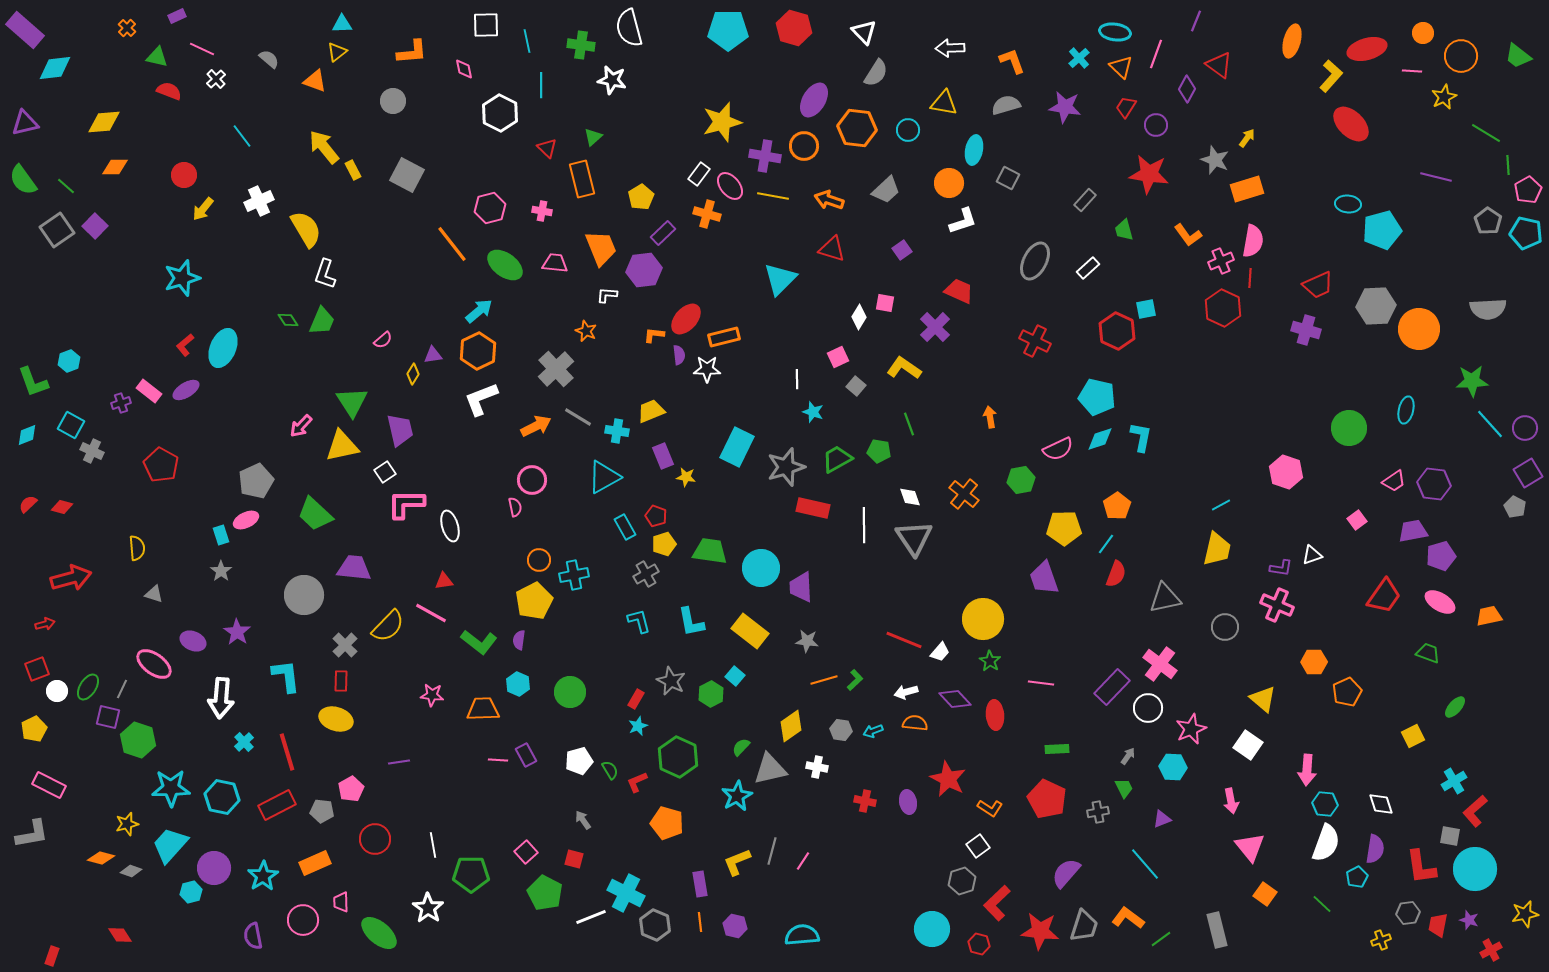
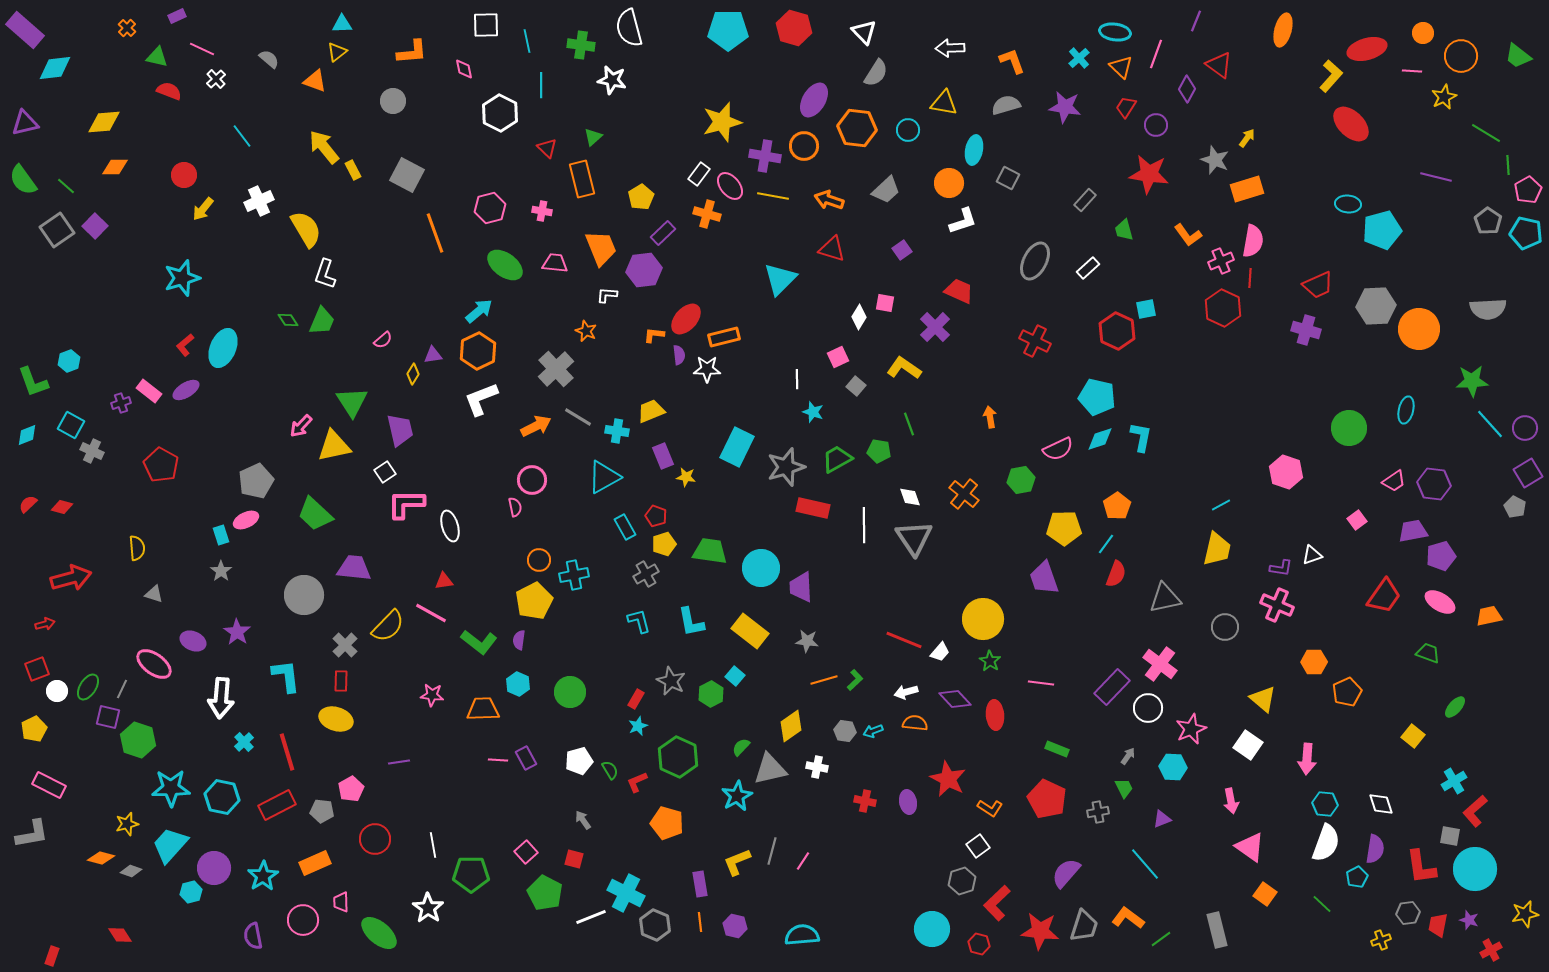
orange ellipse at (1292, 41): moved 9 px left, 11 px up
orange line at (452, 244): moved 17 px left, 11 px up; rotated 18 degrees clockwise
yellow triangle at (342, 446): moved 8 px left
gray hexagon at (841, 730): moved 4 px right, 1 px down
yellow square at (1413, 736): rotated 25 degrees counterclockwise
green rectangle at (1057, 749): rotated 25 degrees clockwise
purple rectangle at (526, 755): moved 3 px down
pink arrow at (1307, 770): moved 11 px up
pink triangle at (1250, 847): rotated 16 degrees counterclockwise
